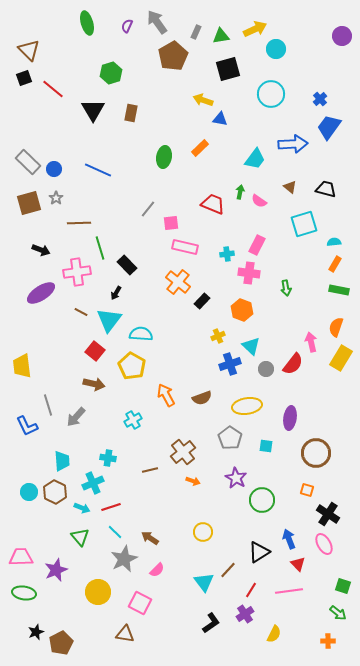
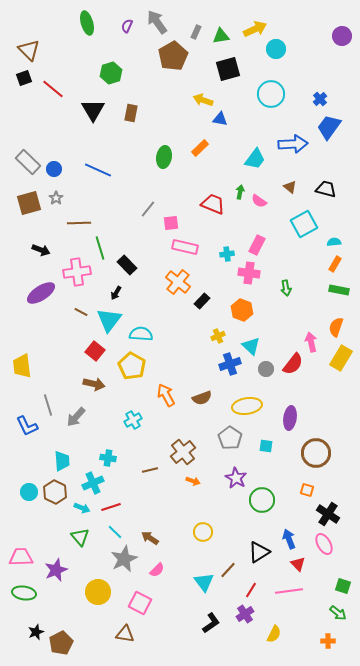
cyan square at (304, 224): rotated 12 degrees counterclockwise
